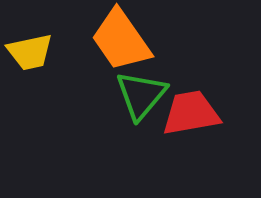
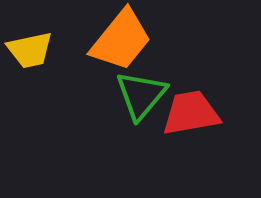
orange trapezoid: rotated 106 degrees counterclockwise
yellow trapezoid: moved 2 px up
